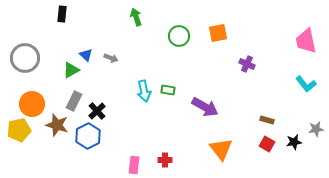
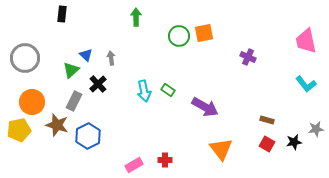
green arrow: rotated 18 degrees clockwise
orange square: moved 14 px left
gray arrow: rotated 120 degrees counterclockwise
purple cross: moved 1 px right, 7 px up
green triangle: rotated 12 degrees counterclockwise
green rectangle: rotated 24 degrees clockwise
orange circle: moved 2 px up
black cross: moved 1 px right, 27 px up
pink rectangle: rotated 54 degrees clockwise
